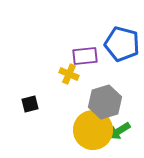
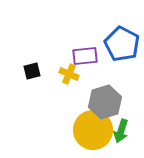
blue pentagon: rotated 12 degrees clockwise
black square: moved 2 px right, 33 px up
green arrow: moved 2 px right; rotated 40 degrees counterclockwise
